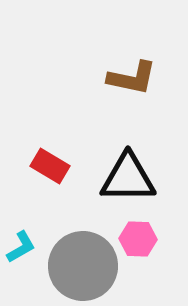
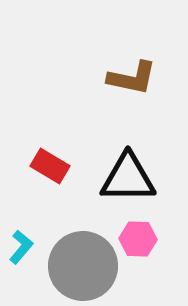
cyan L-shape: rotated 20 degrees counterclockwise
